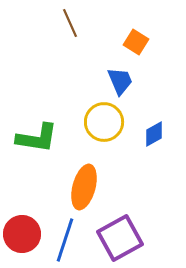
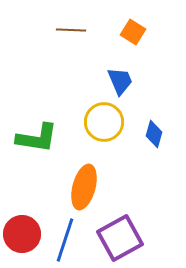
brown line: moved 1 px right, 7 px down; rotated 64 degrees counterclockwise
orange square: moved 3 px left, 10 px up
blue diamond: rotated 44 degrees counterclockwise
